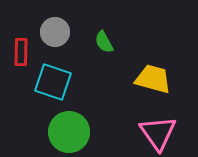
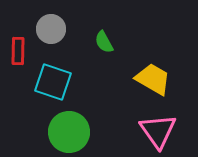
gray circle: moved 4 px left, 3 px up
red rectangle: moved 3 px left, 1 px up
yellow trapezoid: rotated 15 degrees clockwise
pink triangle: moved 2 px up
